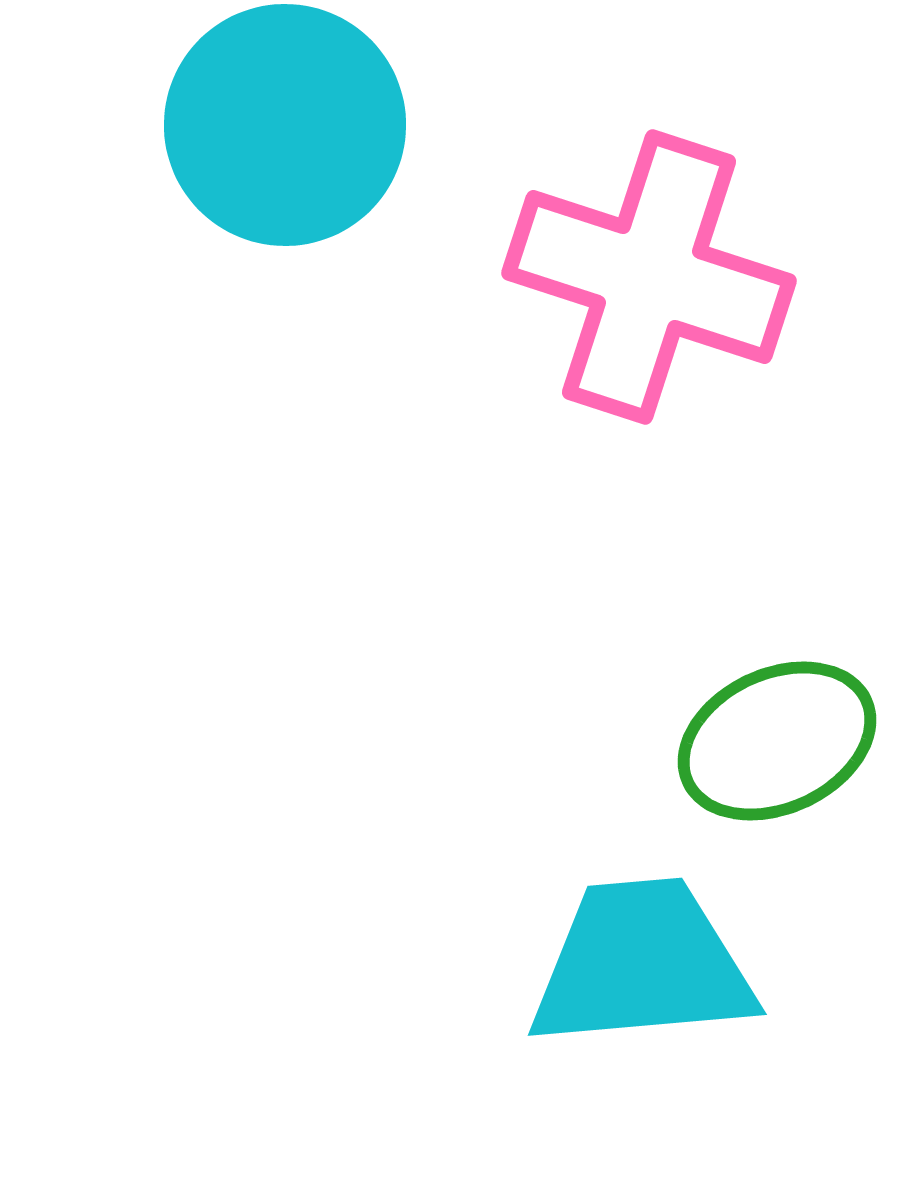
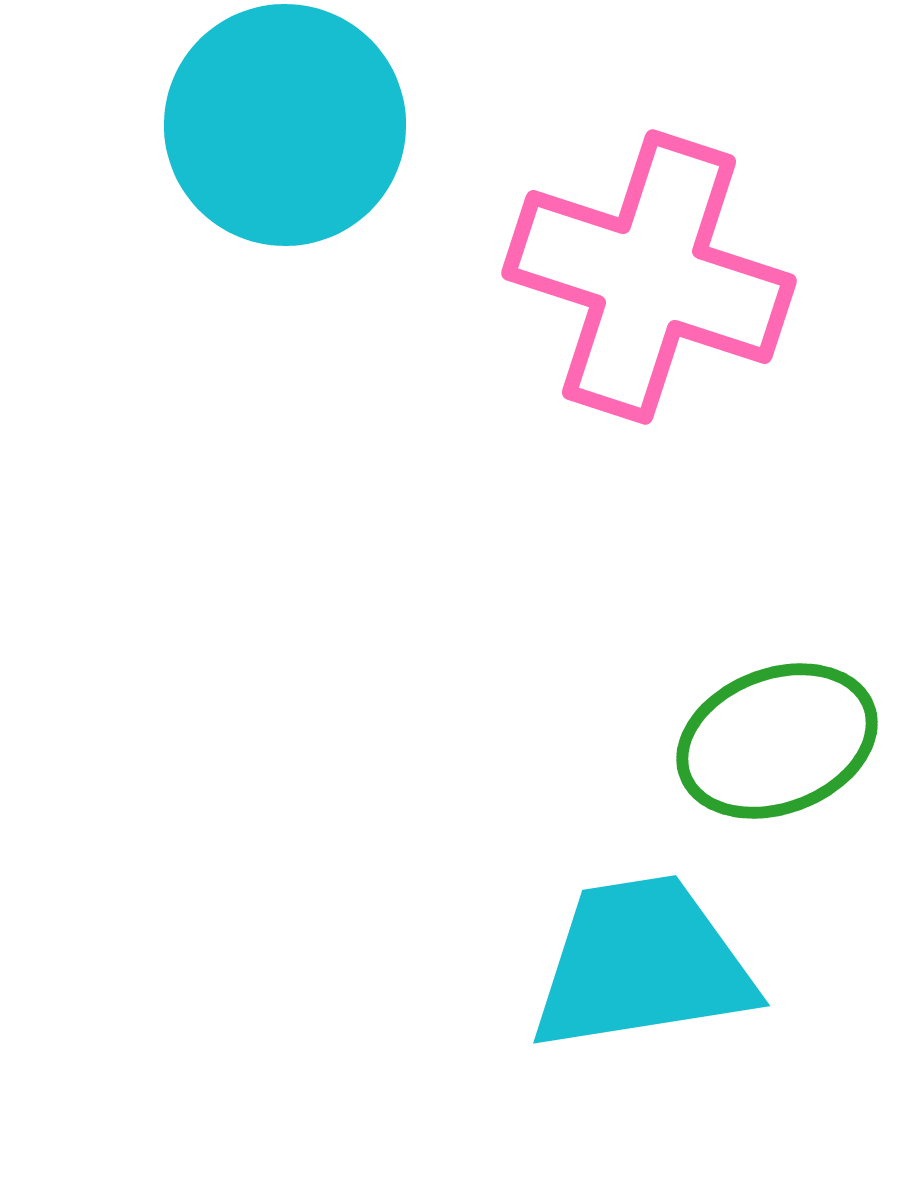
green ellipse: rotated 4 degrees clockwise
cyan trapezoid: rotated 4 degrees counterclockwise
